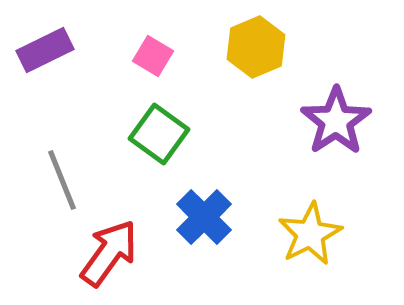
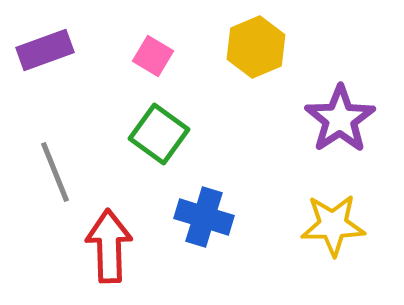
purple rectangle: rotated 6 degrees clockwise
purple star: moved 4 px right, 2 px up
gray line: moved 7 px left, 8 px up
blue cross: rotated 28 degrees counterclockwise
yellow star: moved 23 px right, 9 px up; rotated 26 degrees clockwise
red arrow: moved 7 px up; rotated 38 degrees counterclockwise
